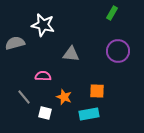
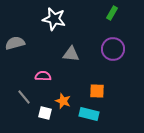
white star: moved 11 px right, 6 px up
purple circle: moved 5 px left, 2 px up
orange star: moved 1 px left, 4 px down
cyan rectangle: rotated 24 degrees clockwise
